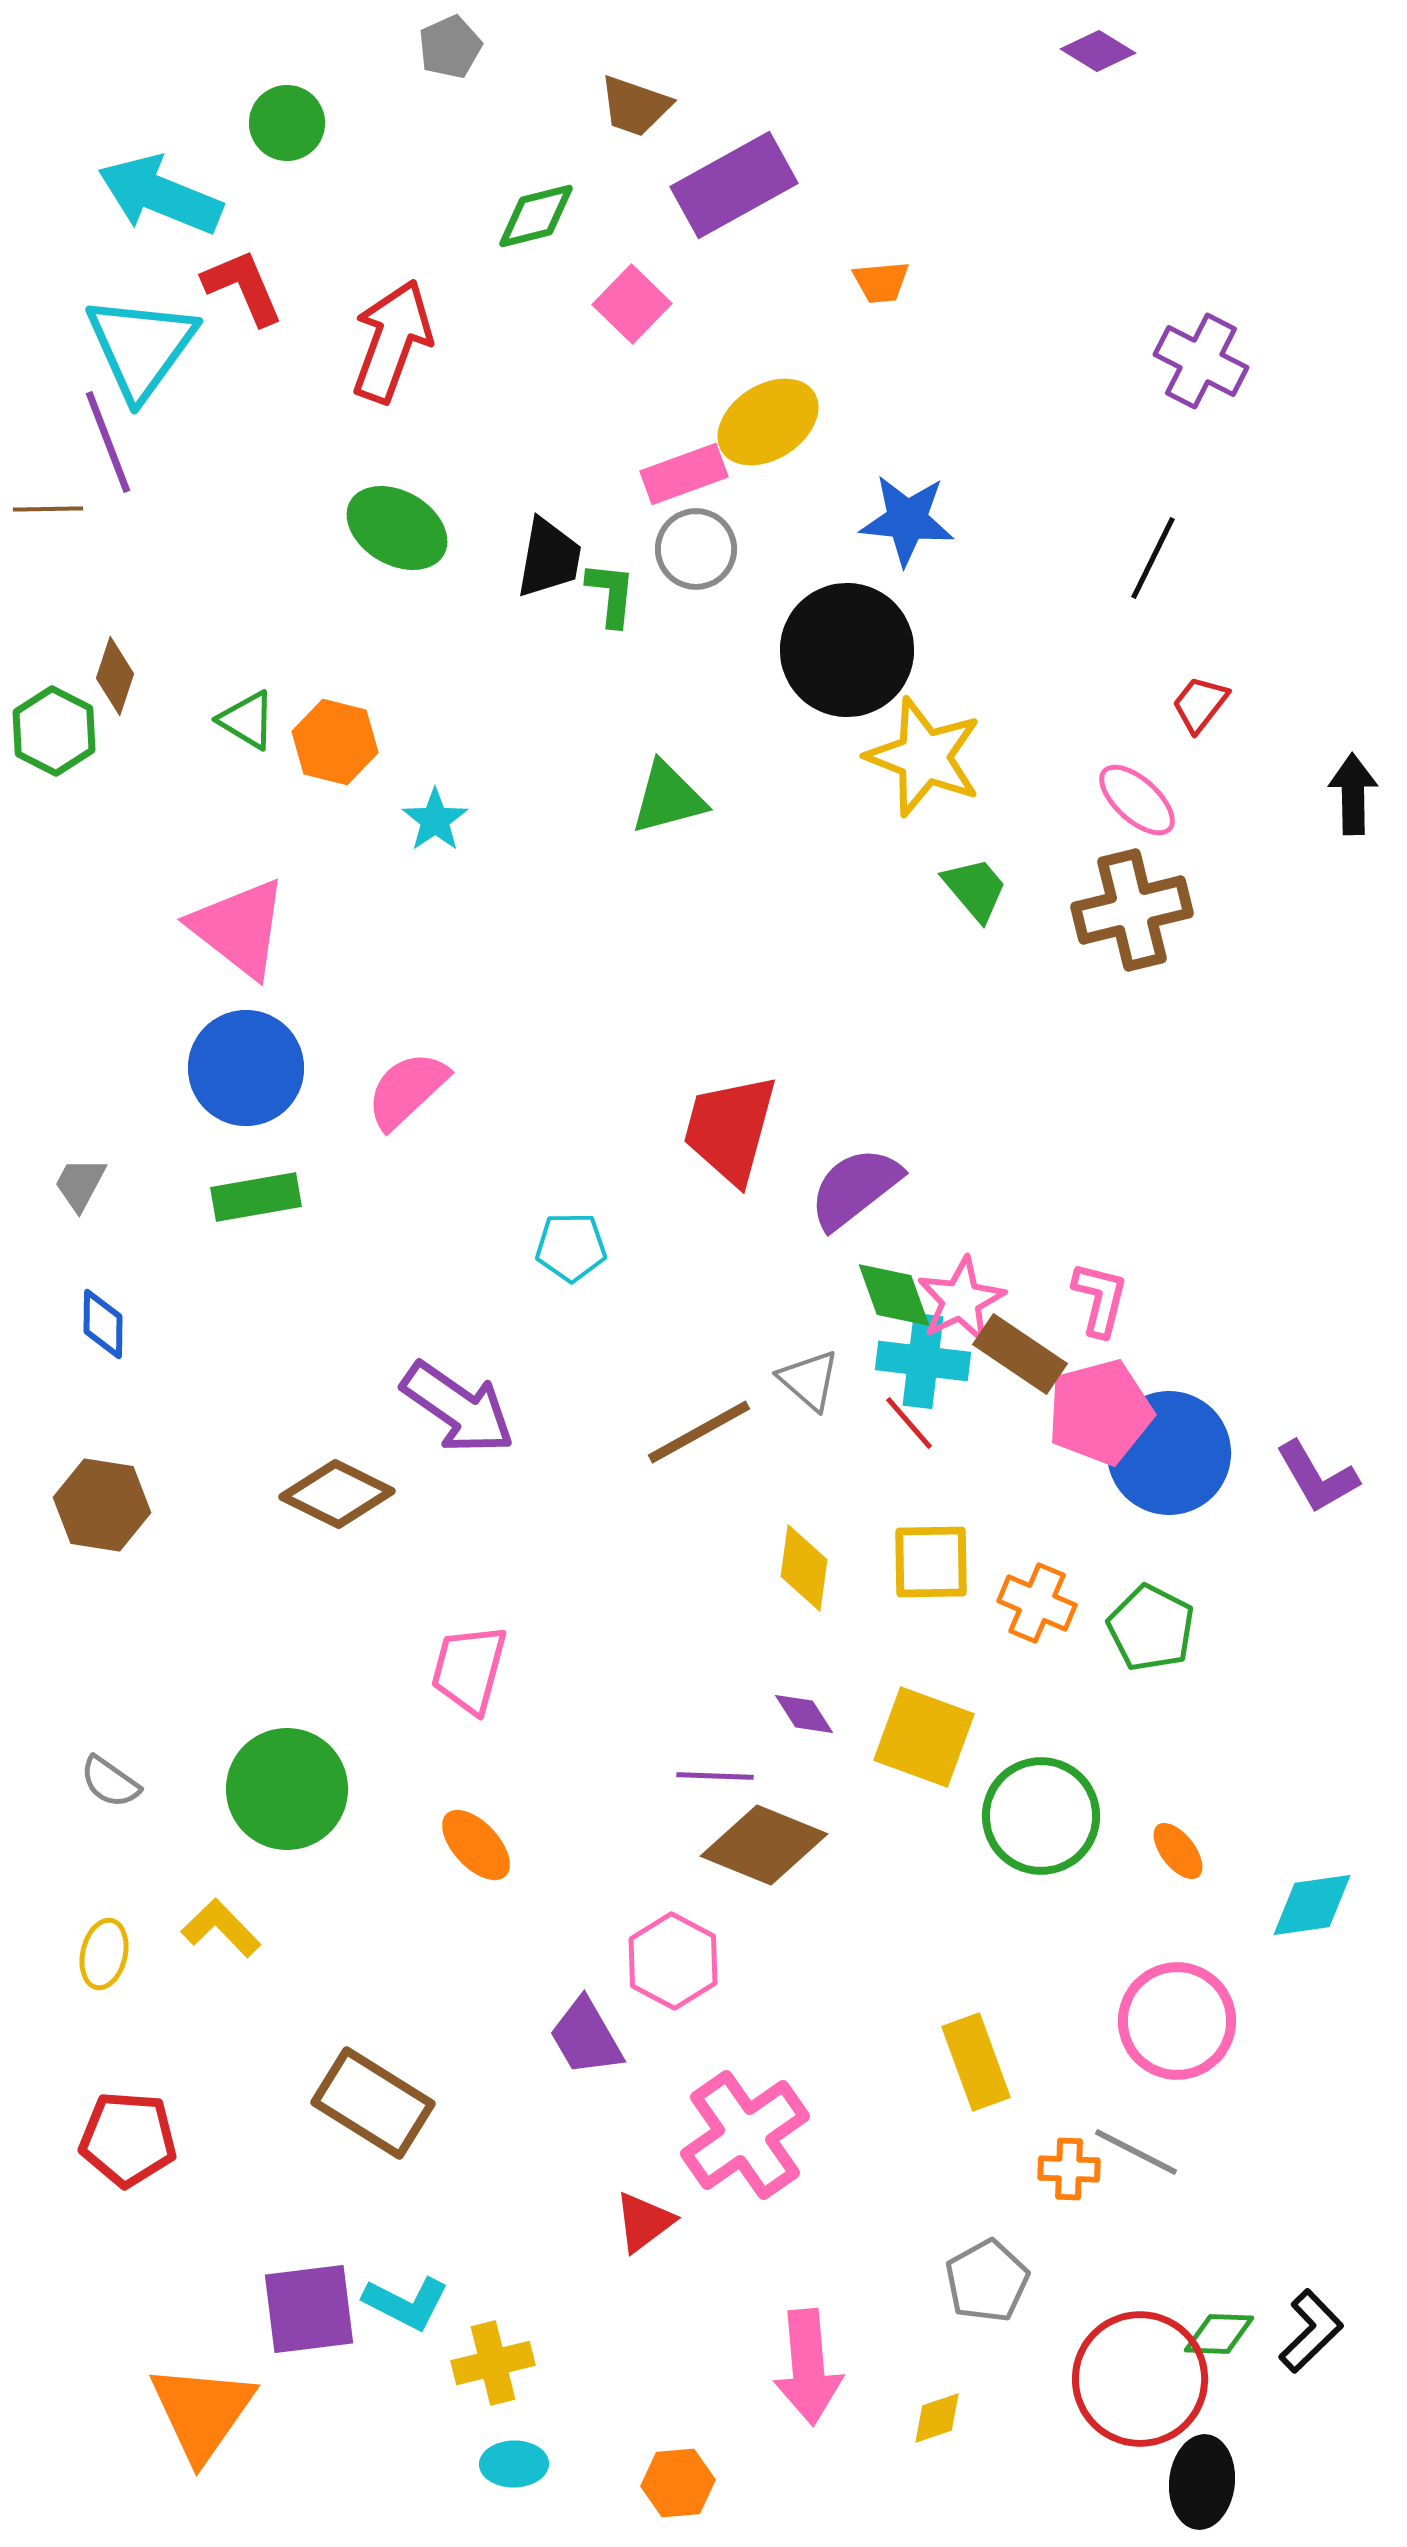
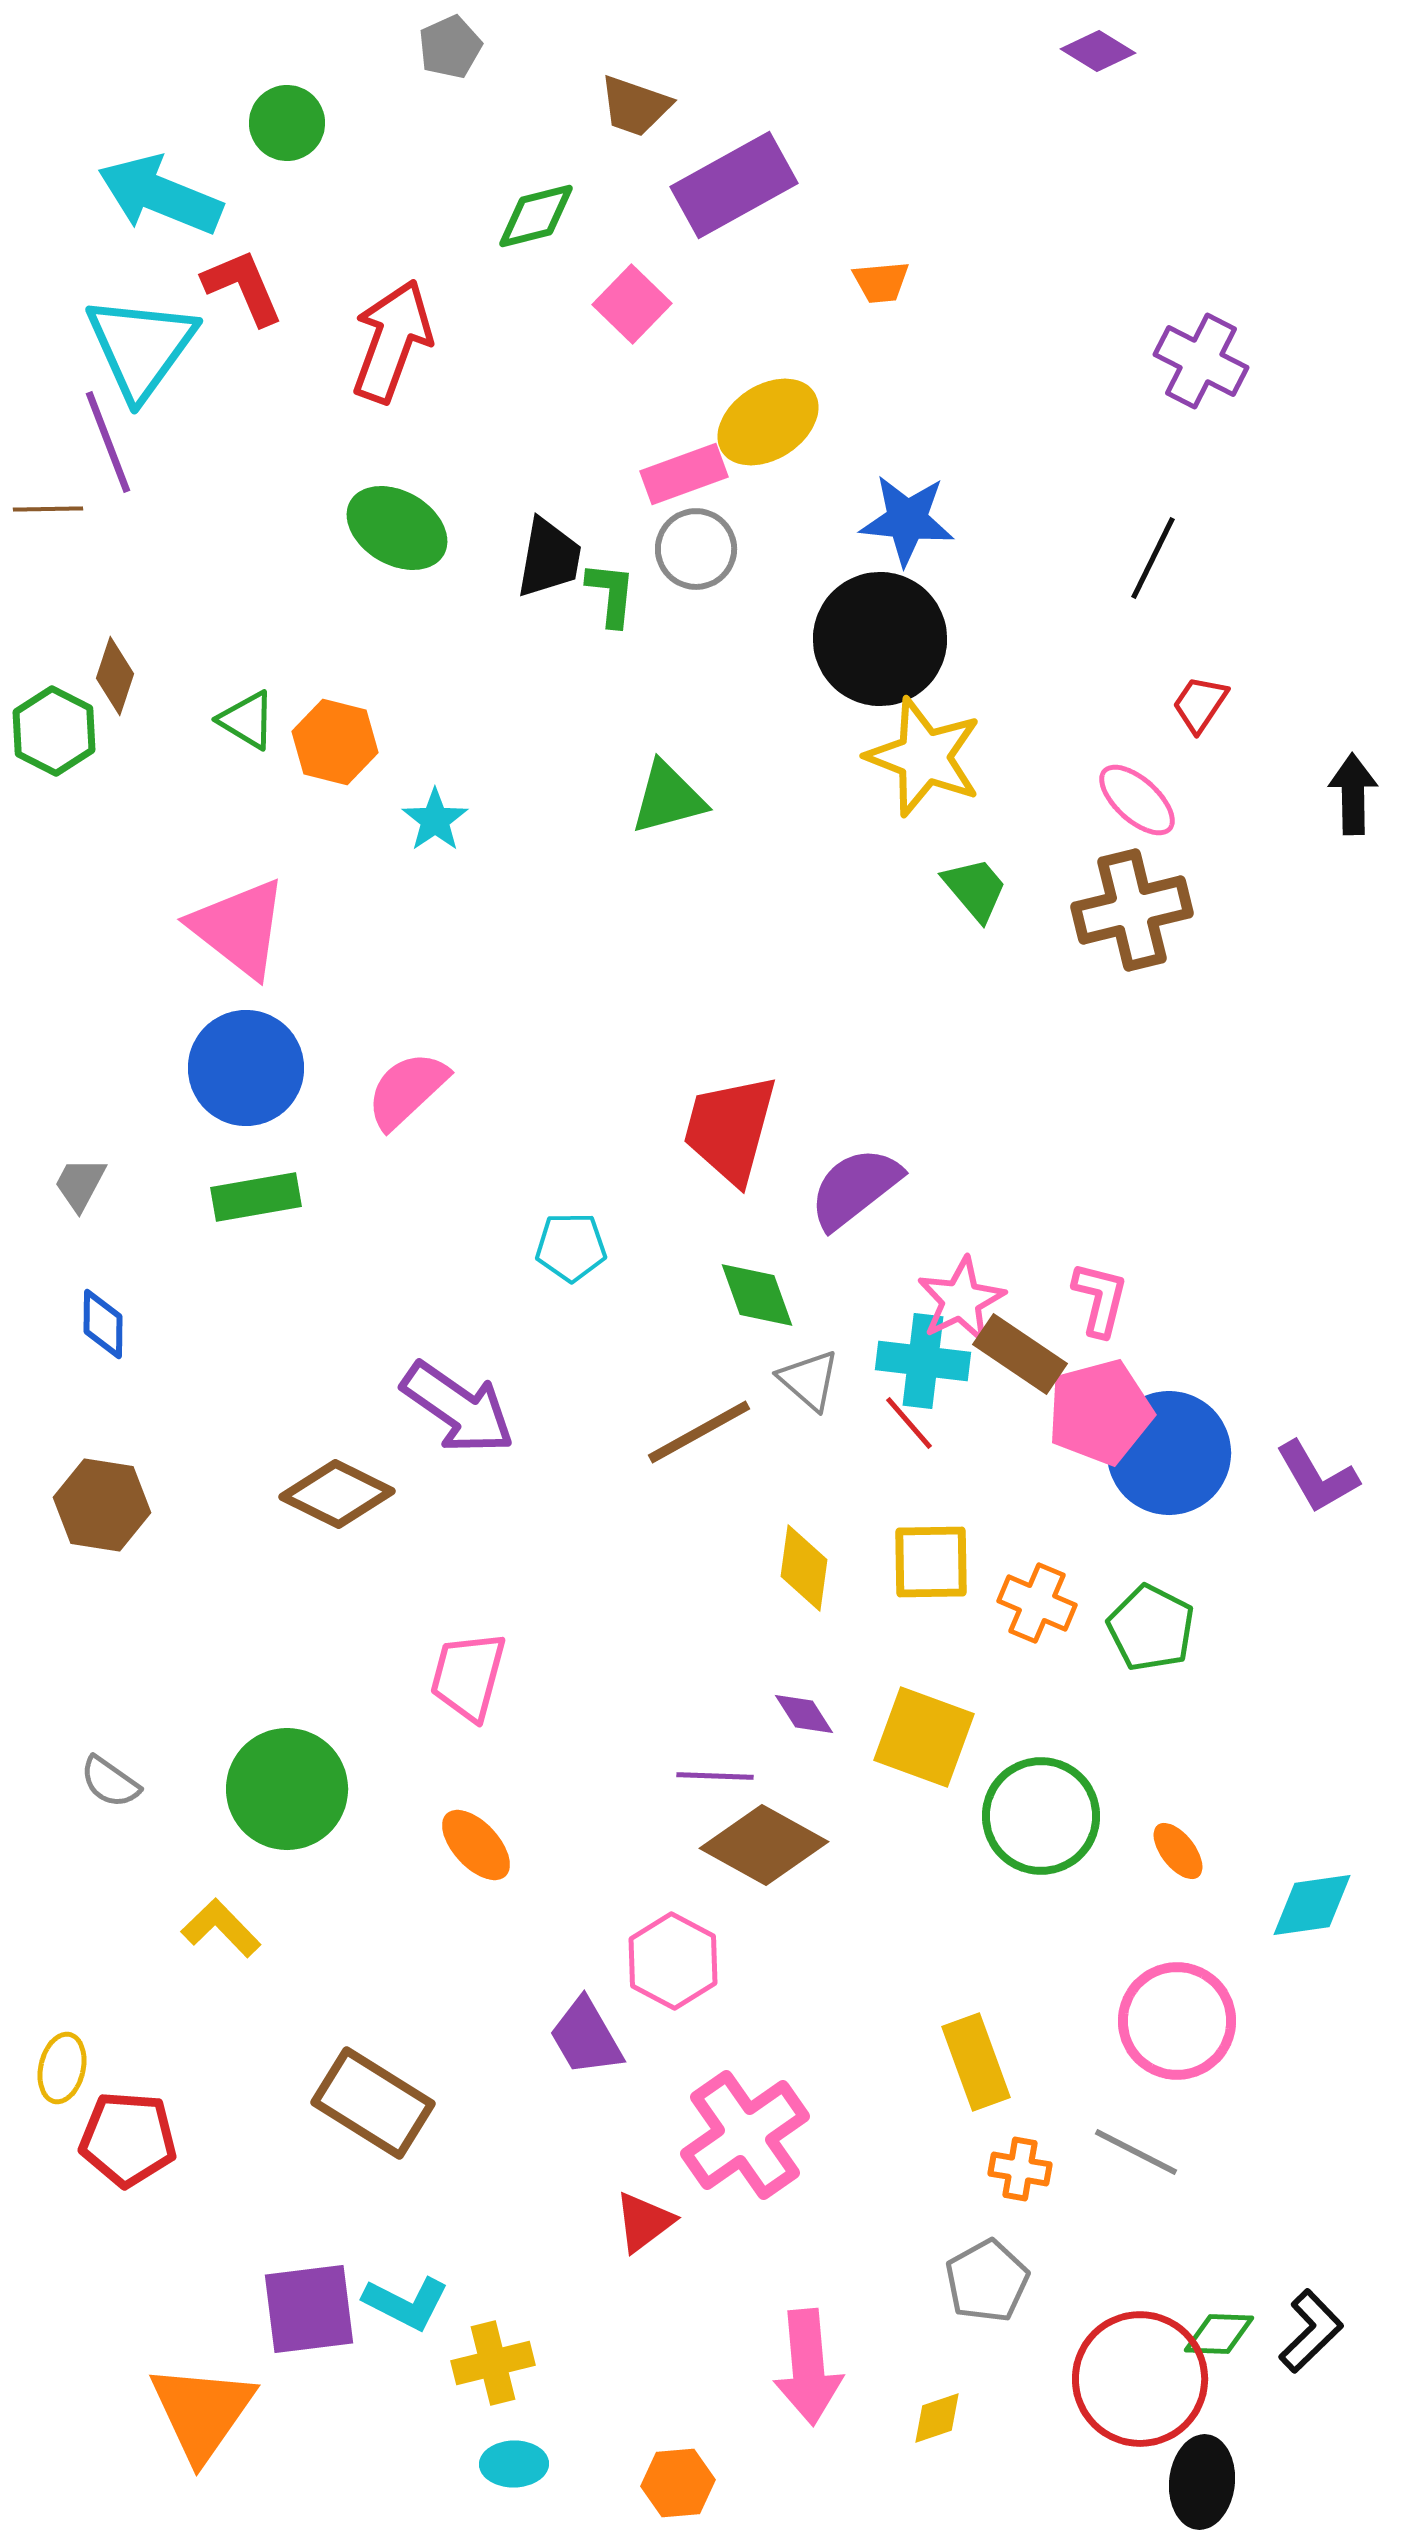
black circle at (847, 650): moved 33 px right, 11 px up
red trapezoid at (1200, 704): rotated 4 degrees counterclockwise
green diamond at (894, 1295): moved 137 px left
pink trapezoid at (469, 1669): moved 1 px left, 7 px down
brown diamond at (764, 1845): rotated 7 degrees clockwise
yellow ellipse at (104, 1954): moved 42 px left, 114 px down
orange cross at (1069, 2169): moved 49 px left; rotated 8 degrees clockwise
